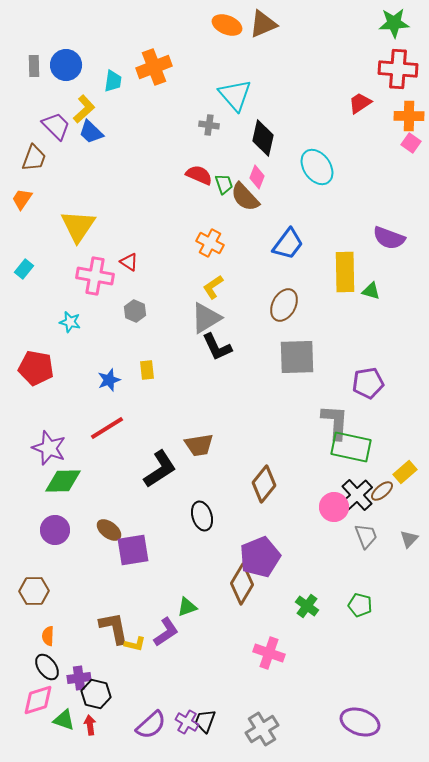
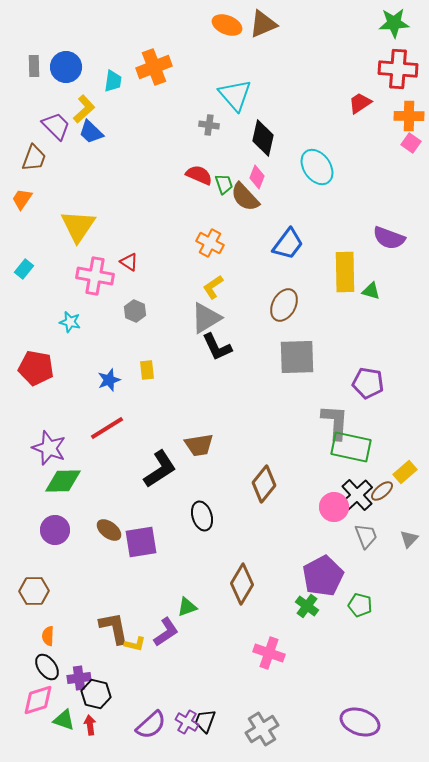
blue circle at (66, 65): moved 2 px down
purple pentagon at (368, 383): rotated 20 degrees clockwise
purple square at (133, 550): moved 8 px right, 8 px up
purple pentagon at (260, 557): moved 63 px right, 19 px down; rotated 6 degrees counterclockwise
